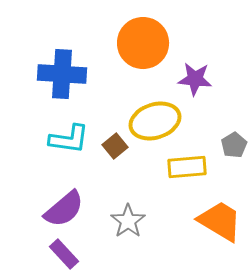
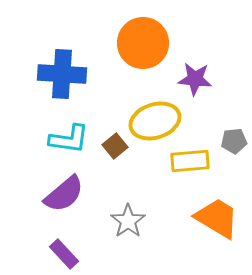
gray pentagon: moved 4 px up; rotated 25 degrees clockwise
yellow rectangle: moved 3 px right, 6 px up
purple semicircle: moved 15 px up
orange trapezoid: moved 3 px left, 3 px up
